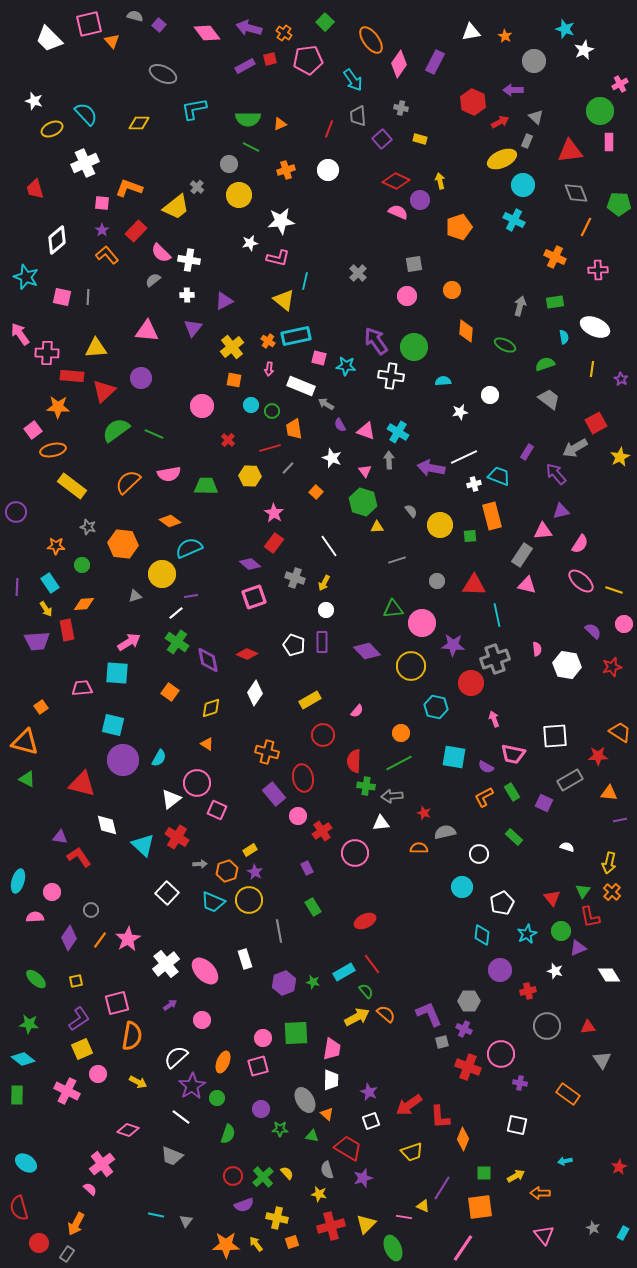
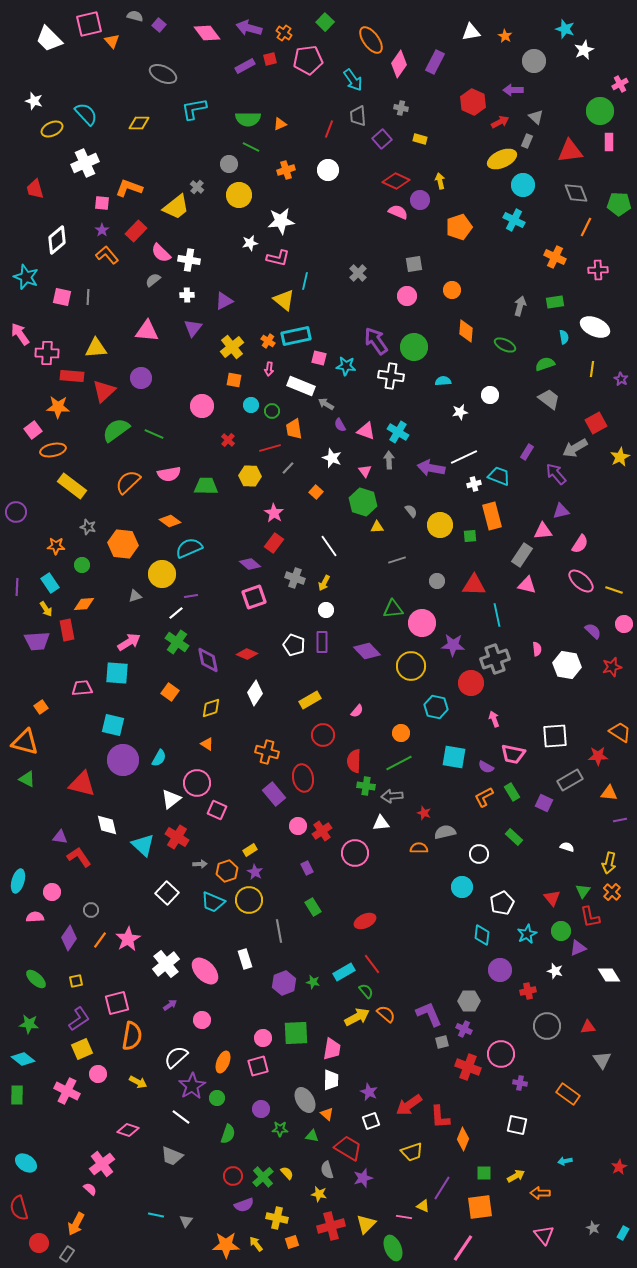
pink circle at (298, 816): moved 10 px down
